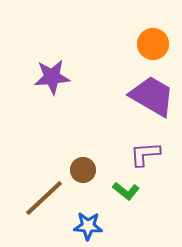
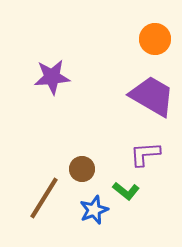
orange circle: moved 2 px right, 5 px up
brown circle: moved 1 px left, 1 px up
brown line: rotated 15 degrees counterclockwise
blue star: moved 6 px right, 16 px up; rotated 24 degrees counterclockwise
